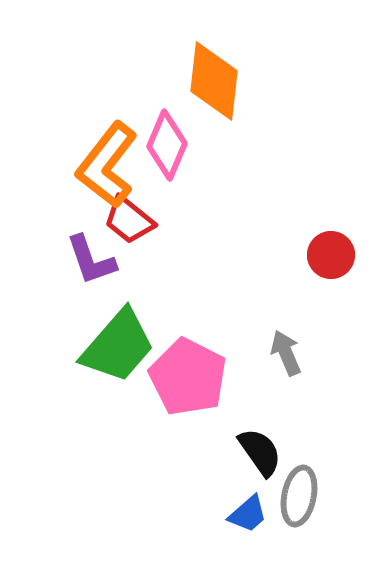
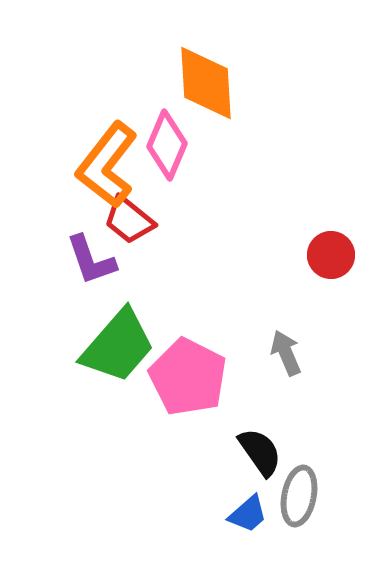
orange diamond: moved 8 px left, 2 px down; rotated 10 degrees counterclockwise
